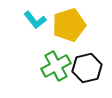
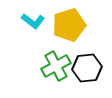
cyan L-shape: moved 2 px left, 1 px down; rotated 15 degrees counterclockwise
black hexagon: rotated 8 degrees clockwise
